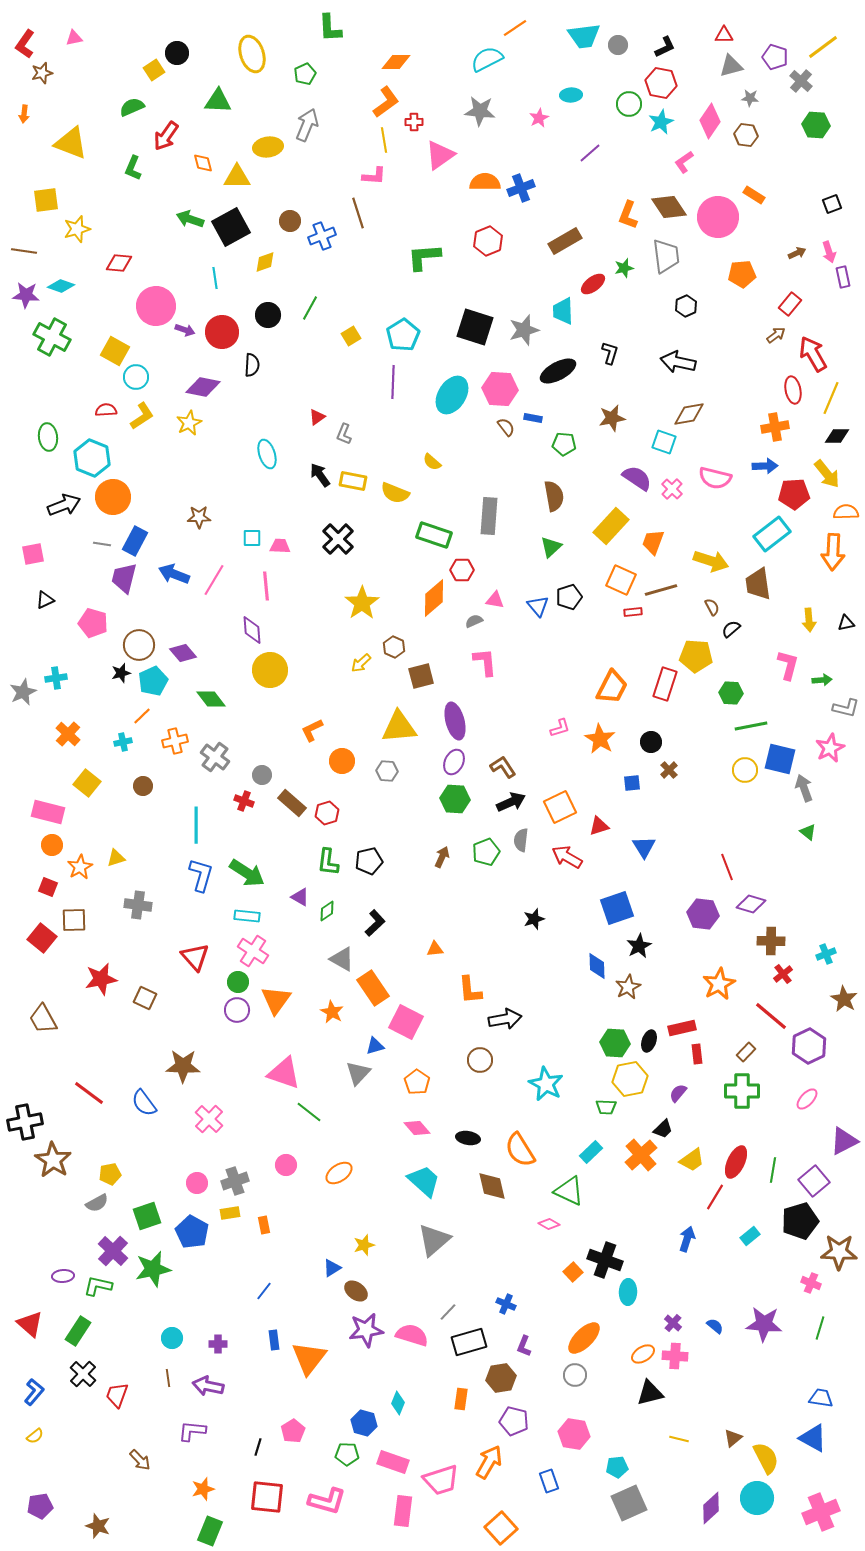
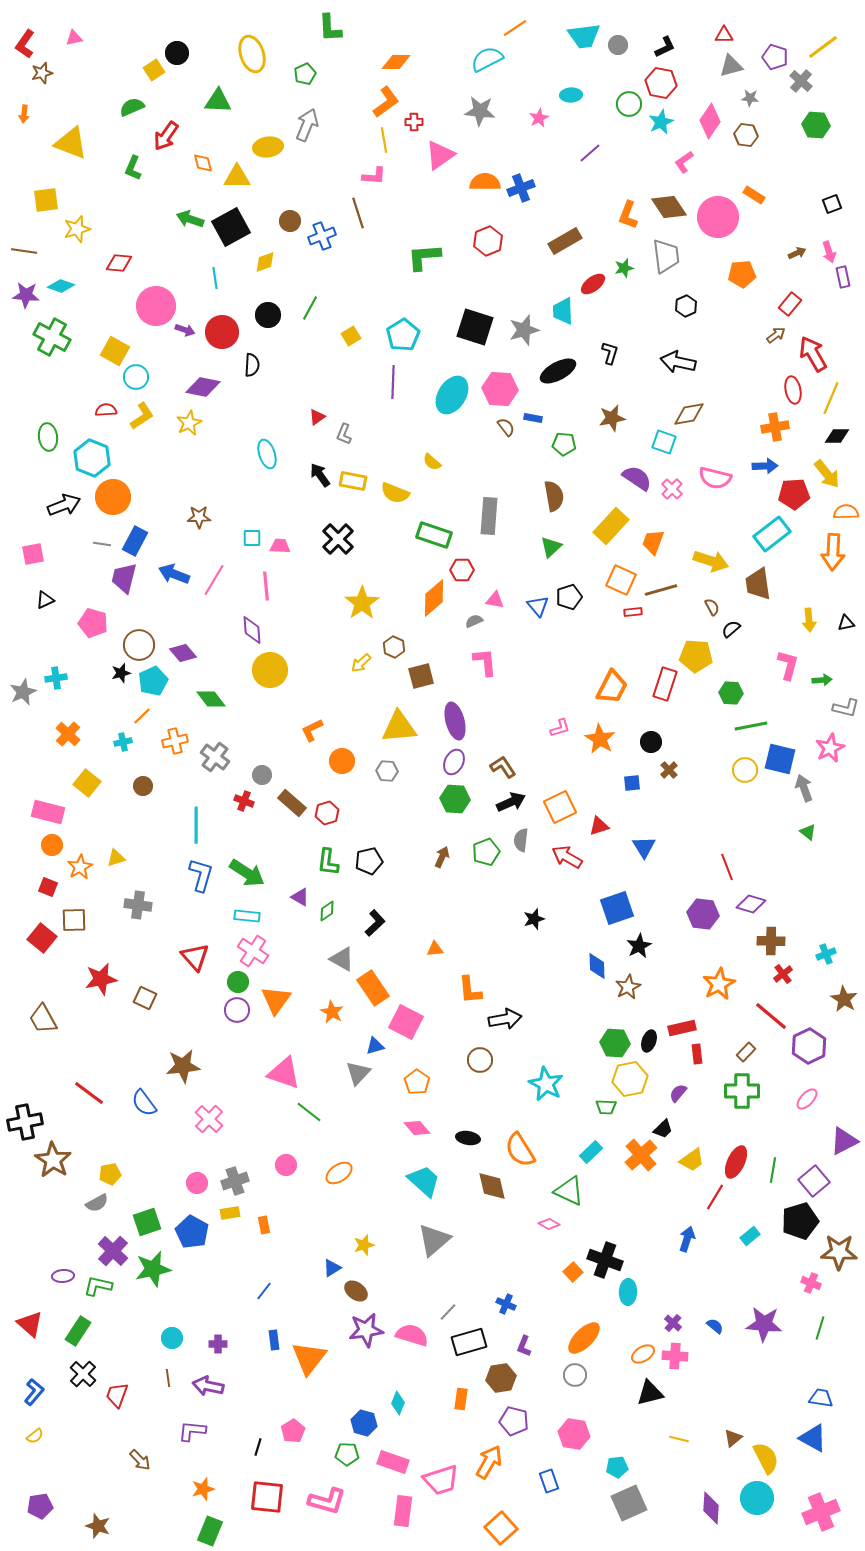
brown star at (183, 1066): rotated 8 degrees counterclockwise
green square at (147, 1216): moved 6 px down
purple diamond at (711, 1508): rotated 44 degrees counterclockwise
